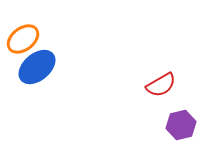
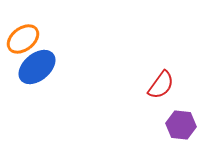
red semicircle: rotated 24 degrees counterclockwise
purple hexagon: rotated 20 degrees clockwise
